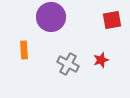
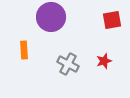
red star: moved 3 px right, 1 px down
